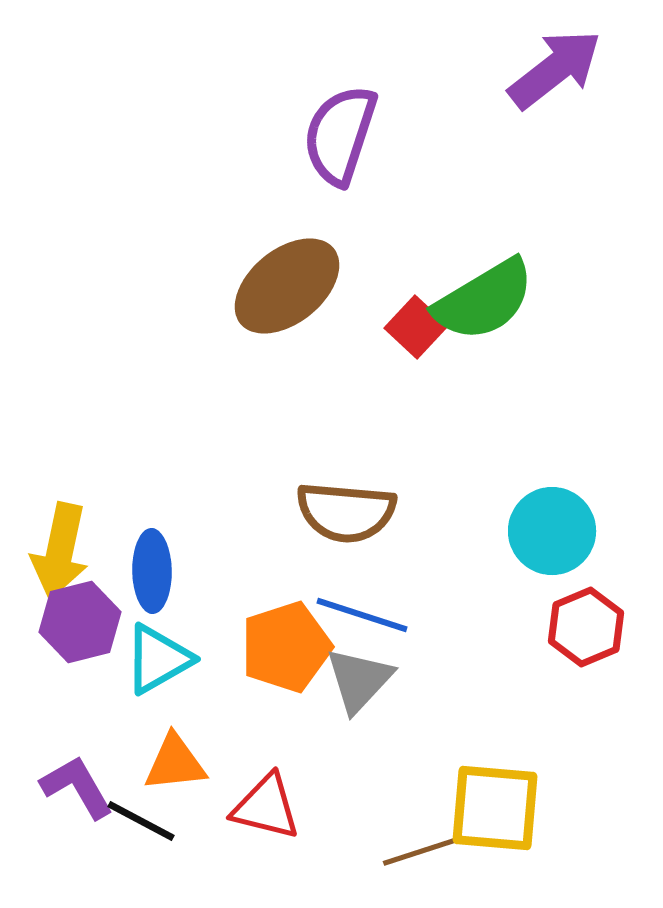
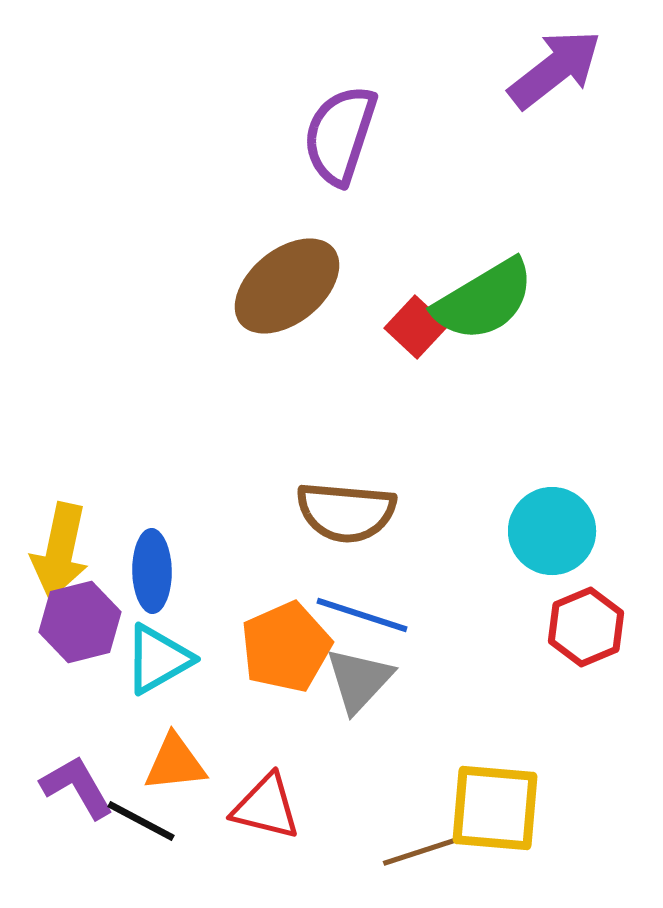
orange pentagon: rotated 6 degrees counterclockwise
